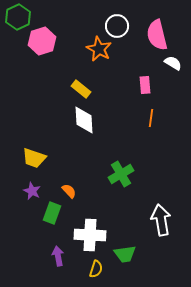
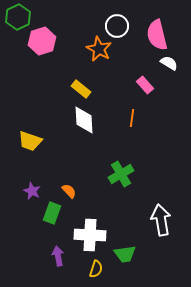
white semicircle: moved 4 px left
pink rectangle: rotated 36 degrees counterclockwise
orange line: moved 19 px left
yellow trapezoid: moved 4 px left, 17 px up
